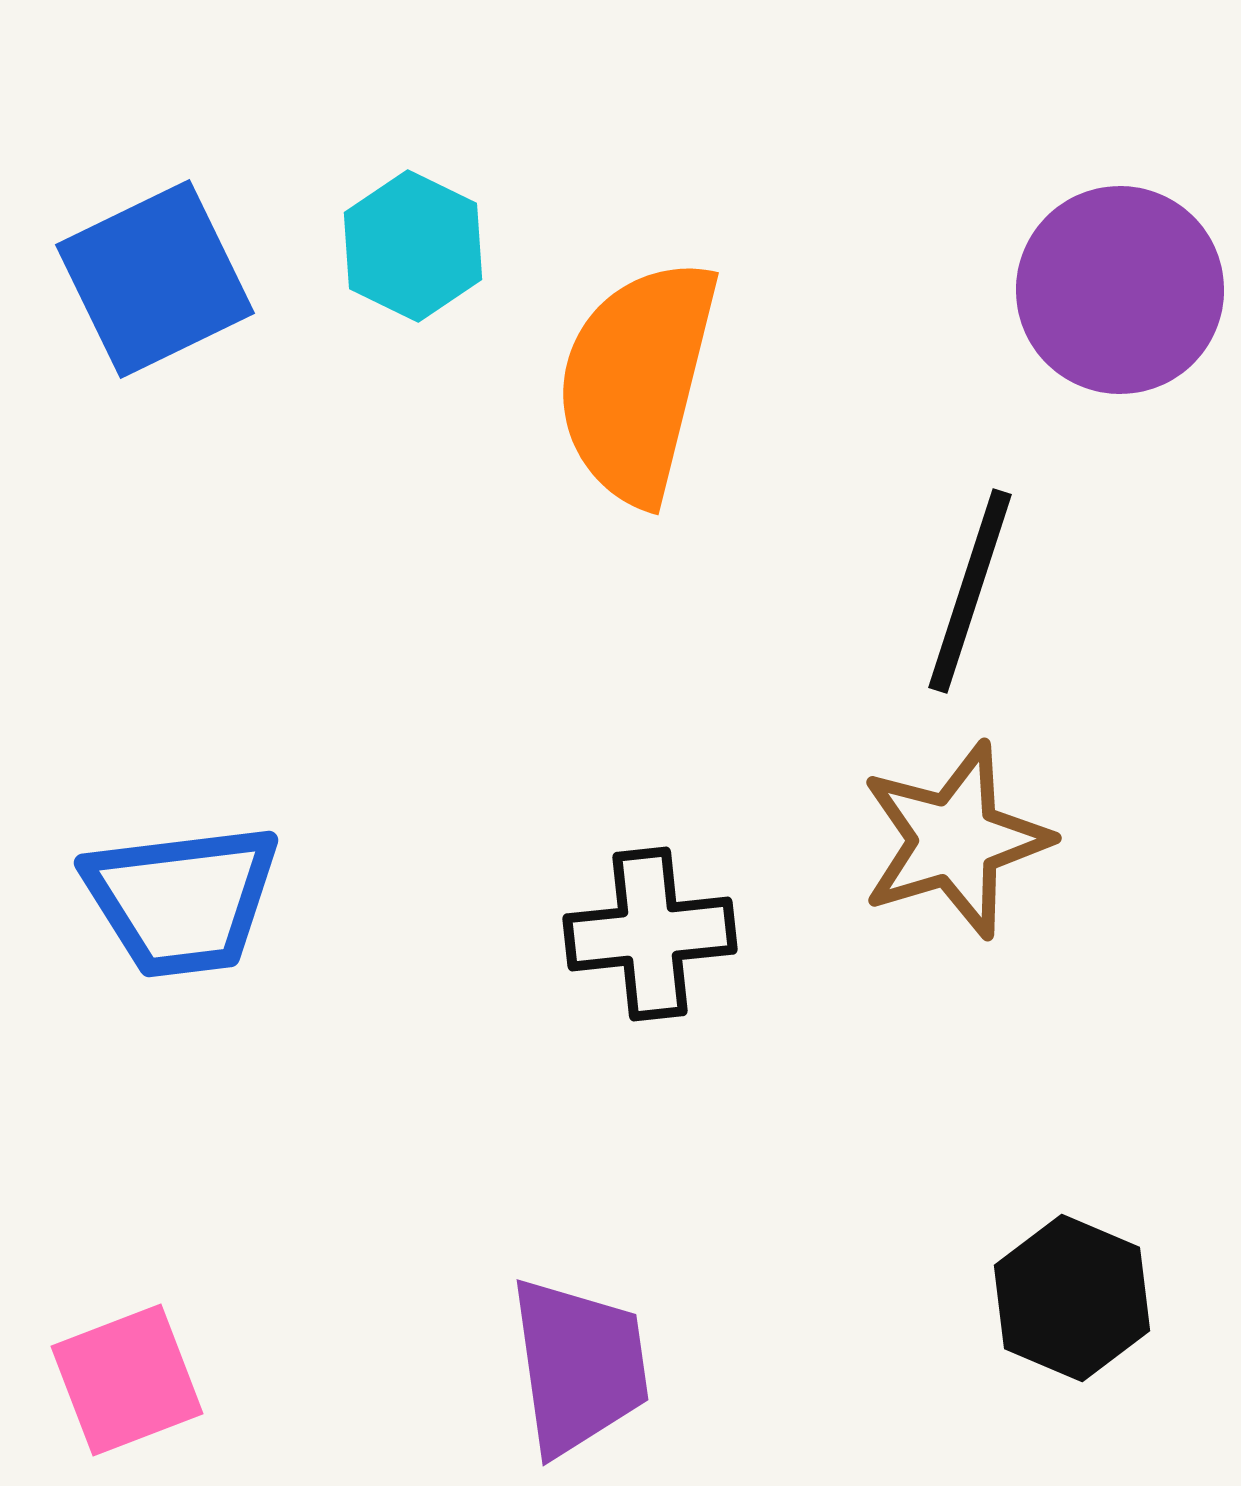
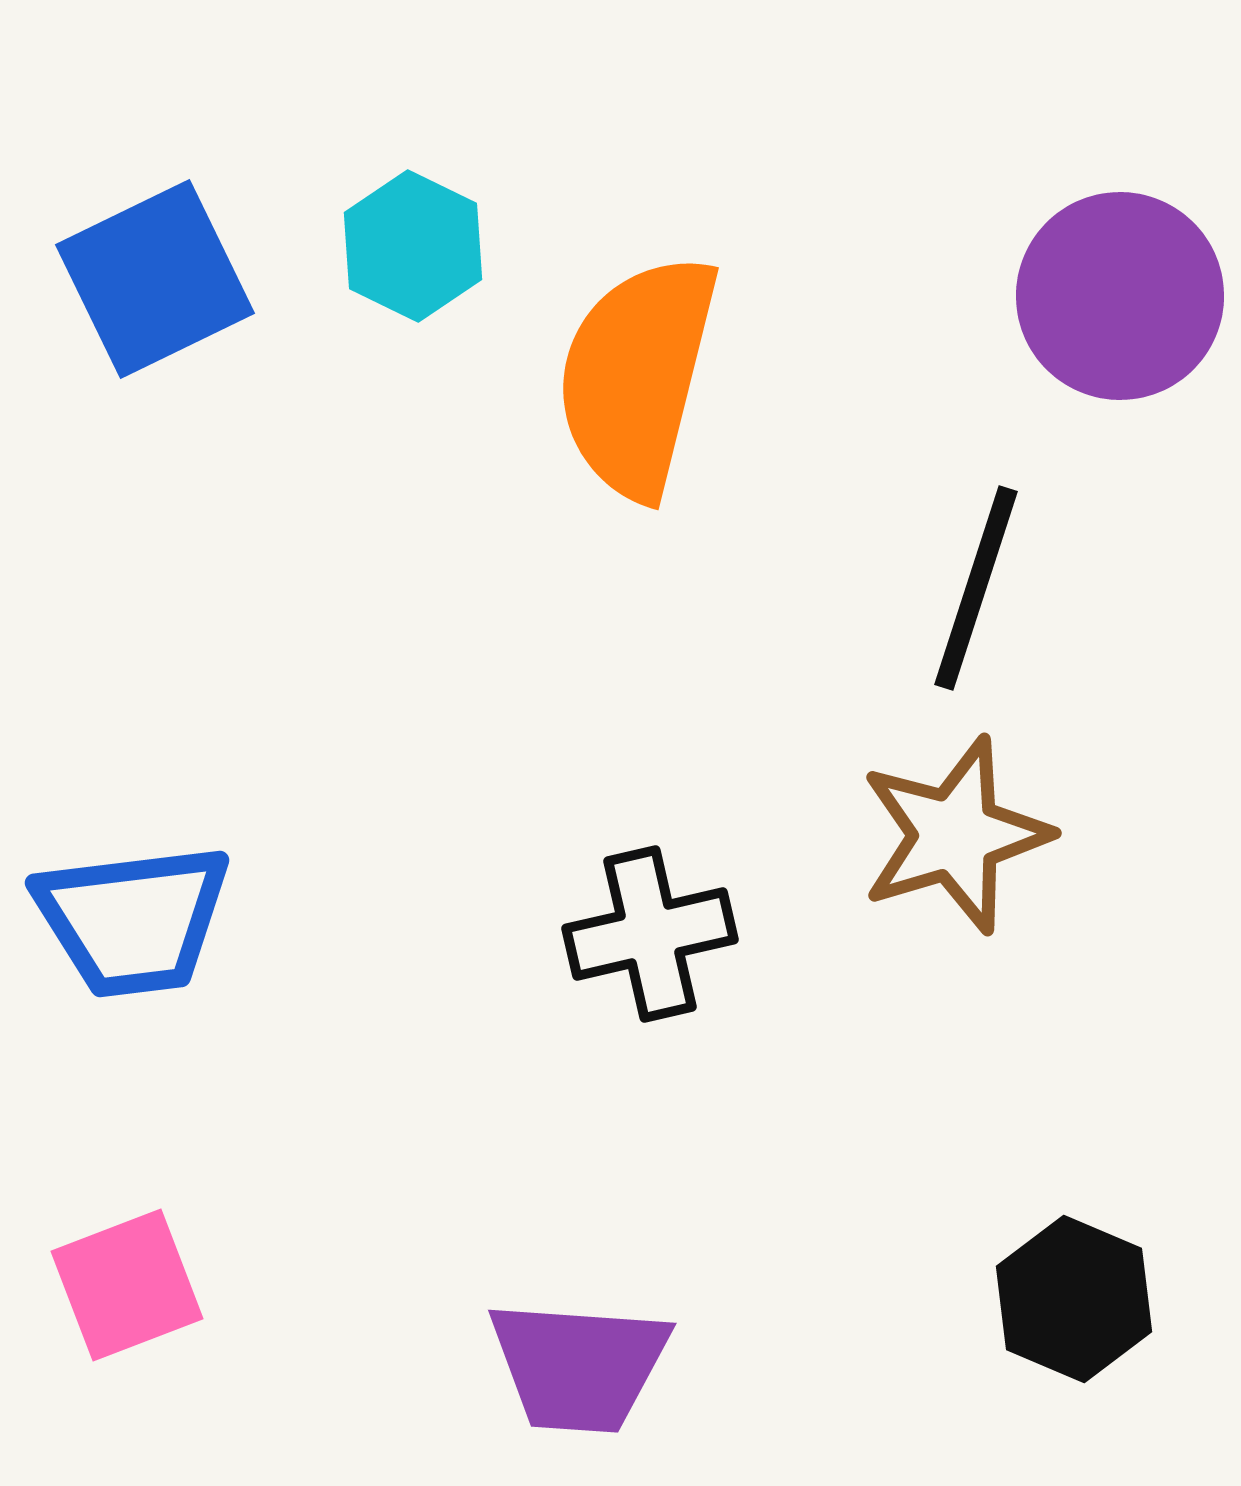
purple circle: moved 6 px down
orange semicircle: moved 5 px up
black line: moved 6 px right, 3 px up
brown star: moved 5 px up
blue trapezoid: moved 49 px left, 20 px down
black cross: rotated 7 degrees counterclockwise
black hexagon: moved 2 px right, 1 px down
purple trapezoid: rotated 102 degrees clockwise
pink square: moved 95 px up
